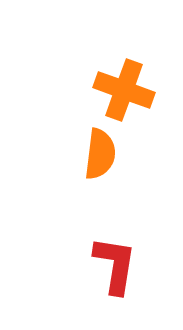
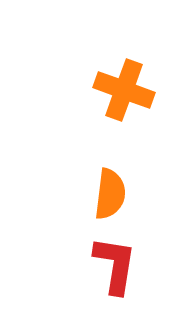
orange semicircle: moved 10 px right, 40 px down
